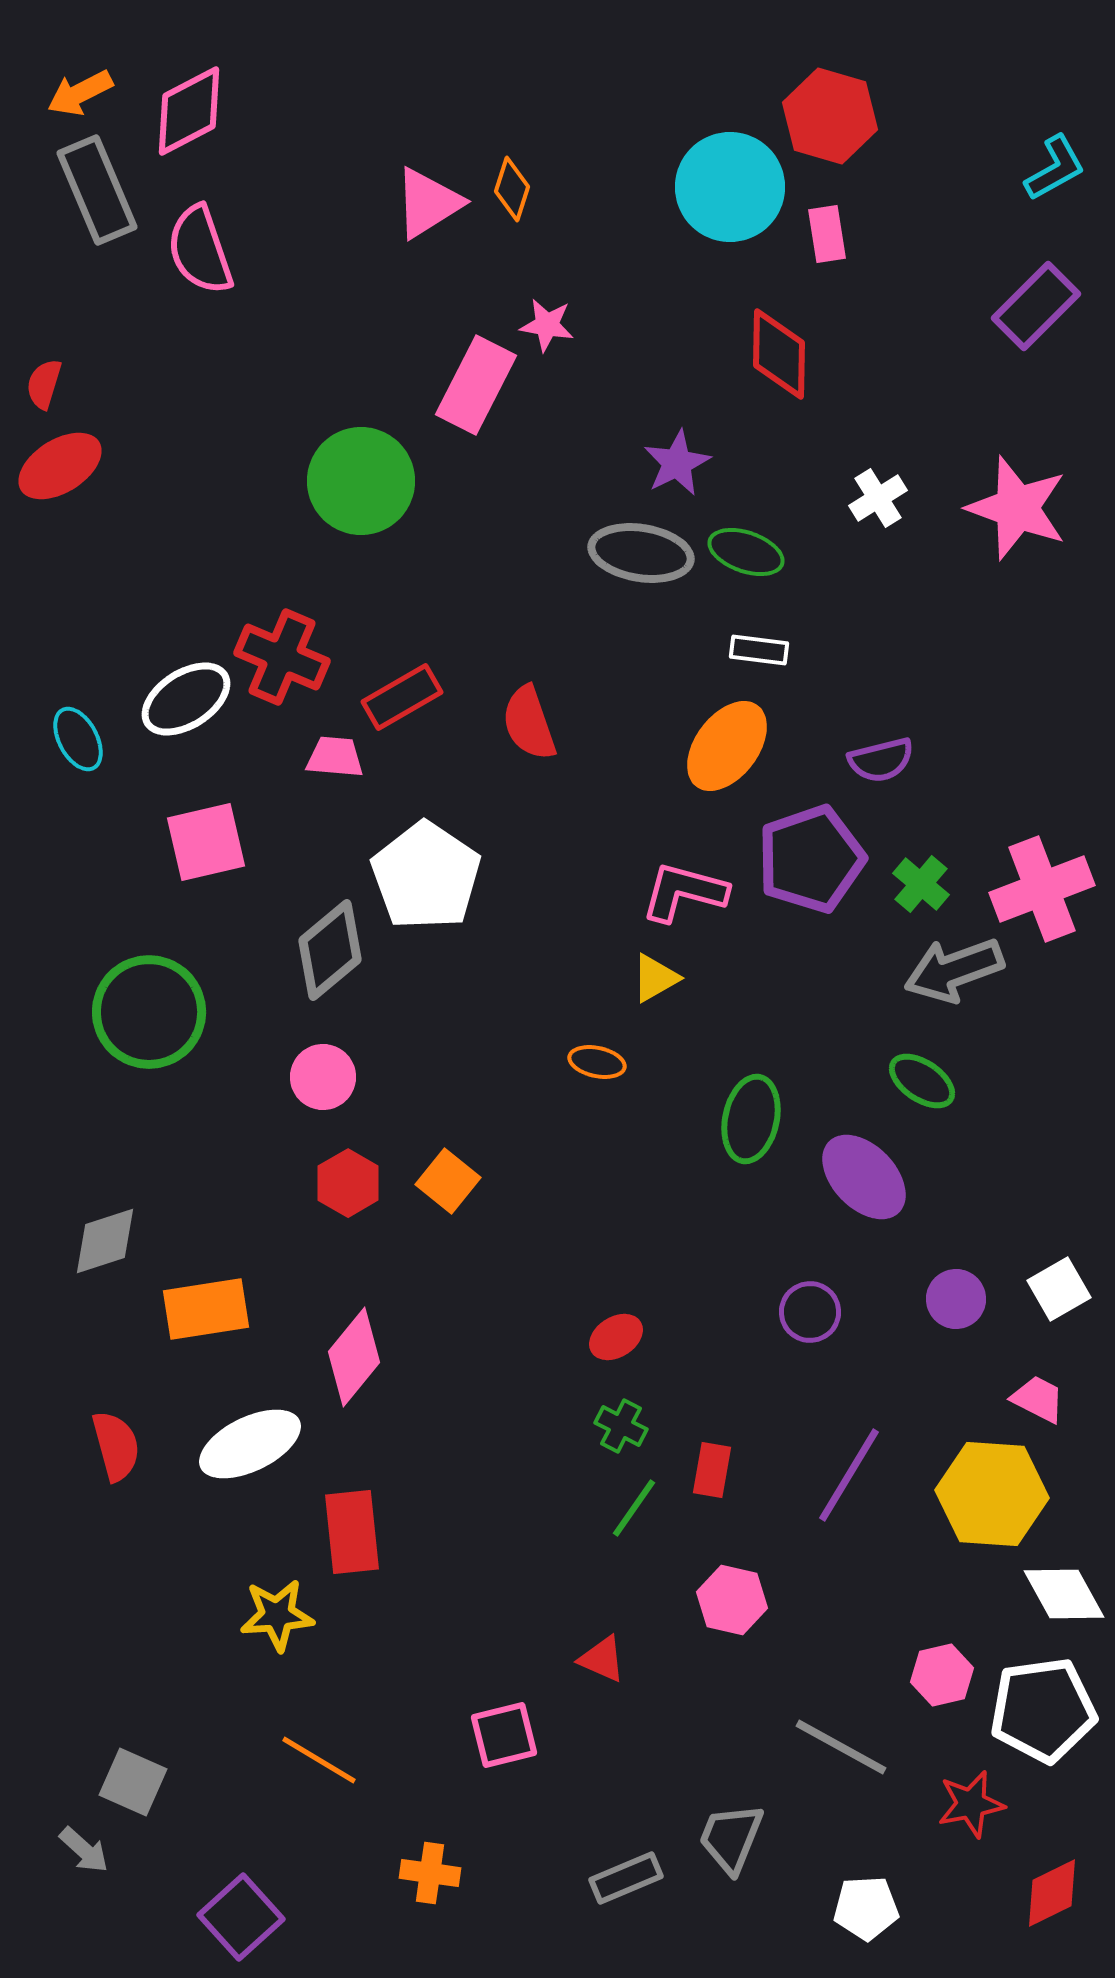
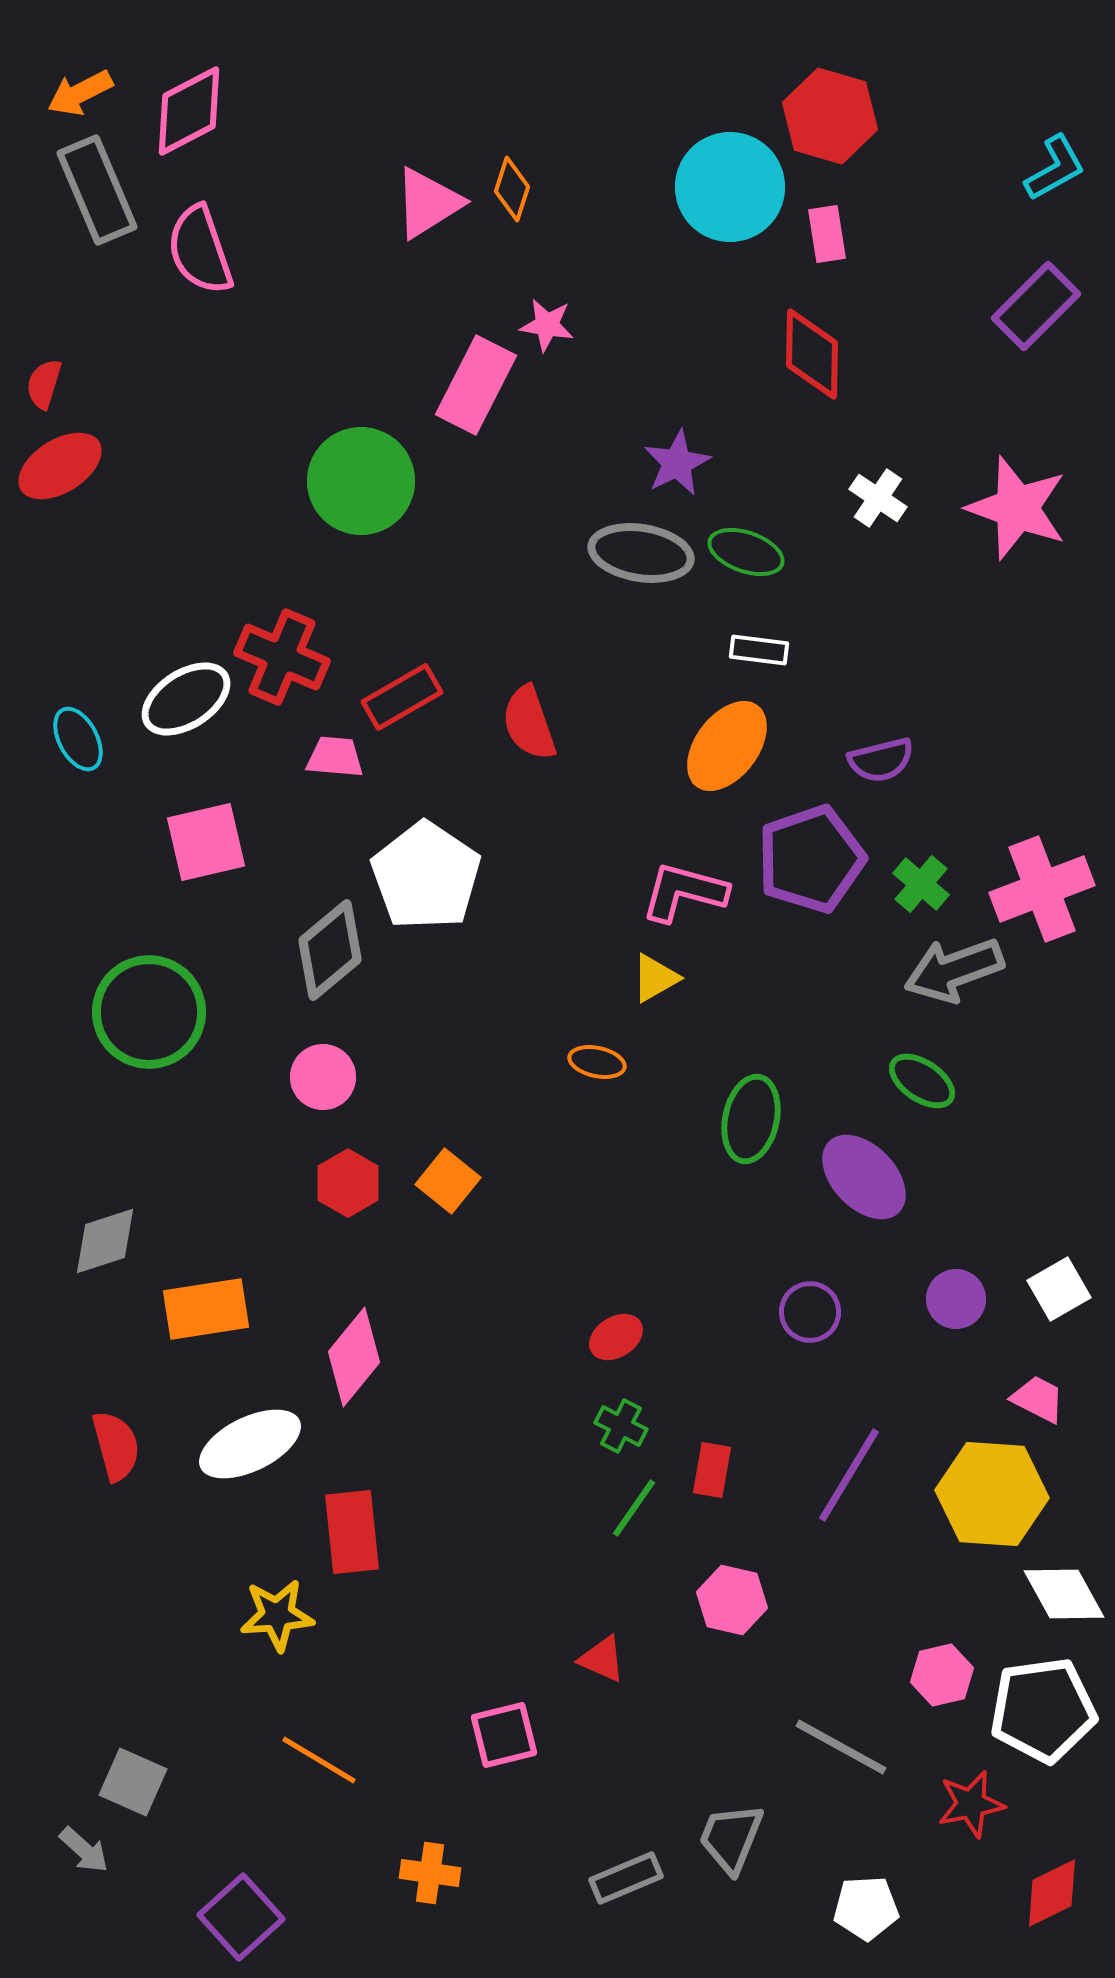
red diamond at (779, 354): moved 33 px right
white cross at (878, 498): rotated 24 degrees counterclockwise
